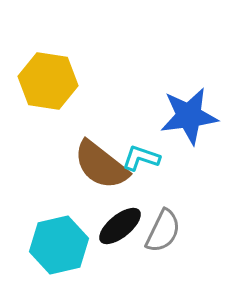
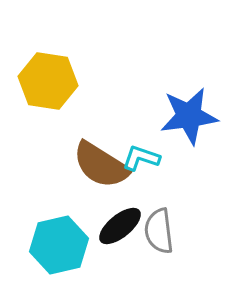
brown semicircle: rotated 6 degrees counterclockwise
gray semicircle: moved 4 px left; rotated 147 degrees clockwise
